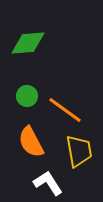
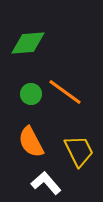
green circle: moved 4 px right, 2 px up
orange line: moved 18 px up
yellow trapezoid: rotated 16 degrees counterclockwise
white L-shape: moved 2 px left; rotated 8 degrees counterclockwise
